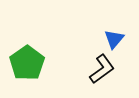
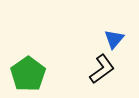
green pentagon: moved 1 px right, 11 px down
